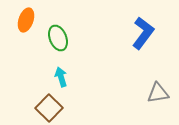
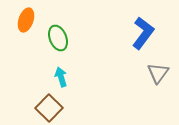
gray triangle: moved 20 px up; rotated 45 degrees counterclockwise
